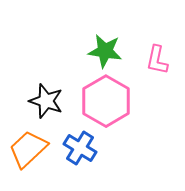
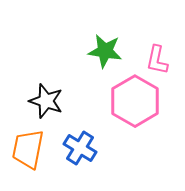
pink hexagon: moved 29 px right
orange trapezoid: rotated 36 degrees counterclockwise
